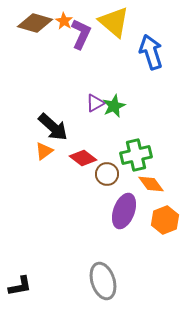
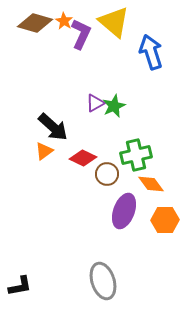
red diamond: rotated 12 degrees counterclockwise
orange hexagon: rotated 20 degrees clockwise
